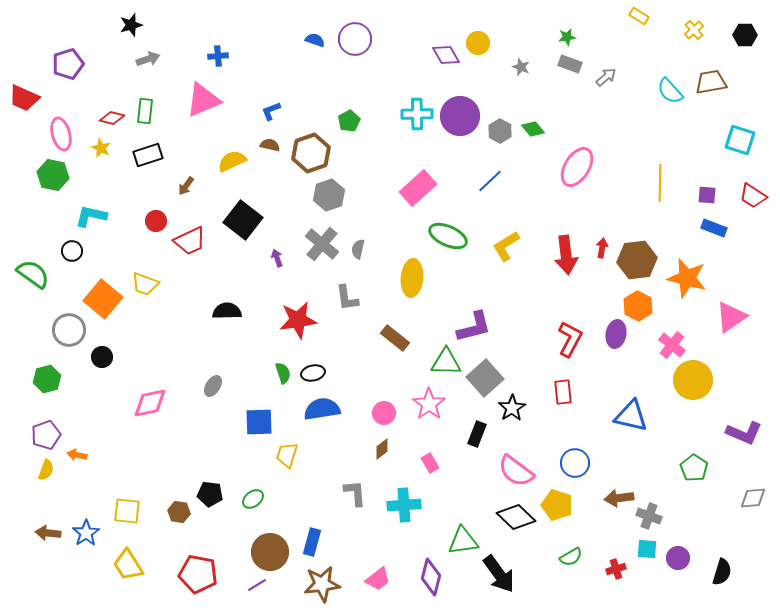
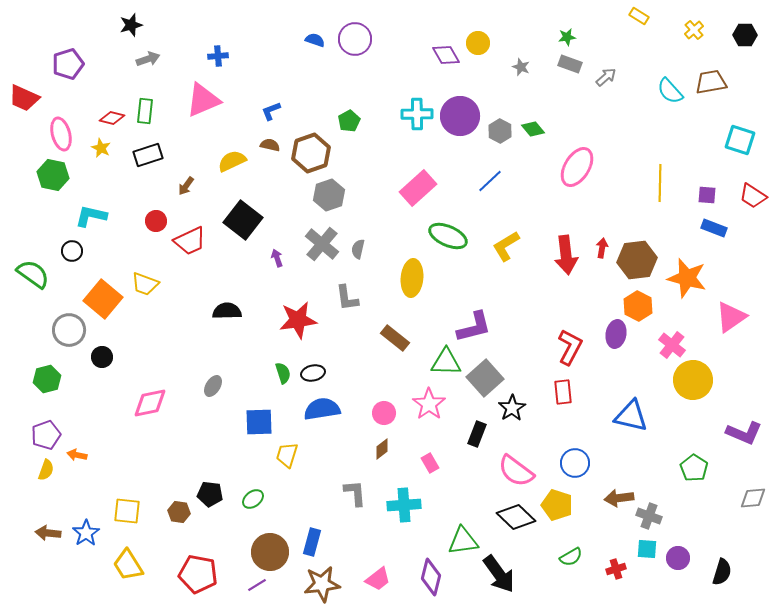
red L-shape at (570, 339): moved 8 px down
